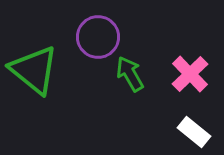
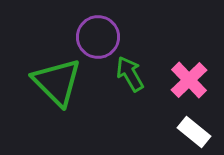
green triangle: moved 23 px right, 12 px down; rotated 6 degrees clockwise
pink cross: moved 1 px left, 6 px down
